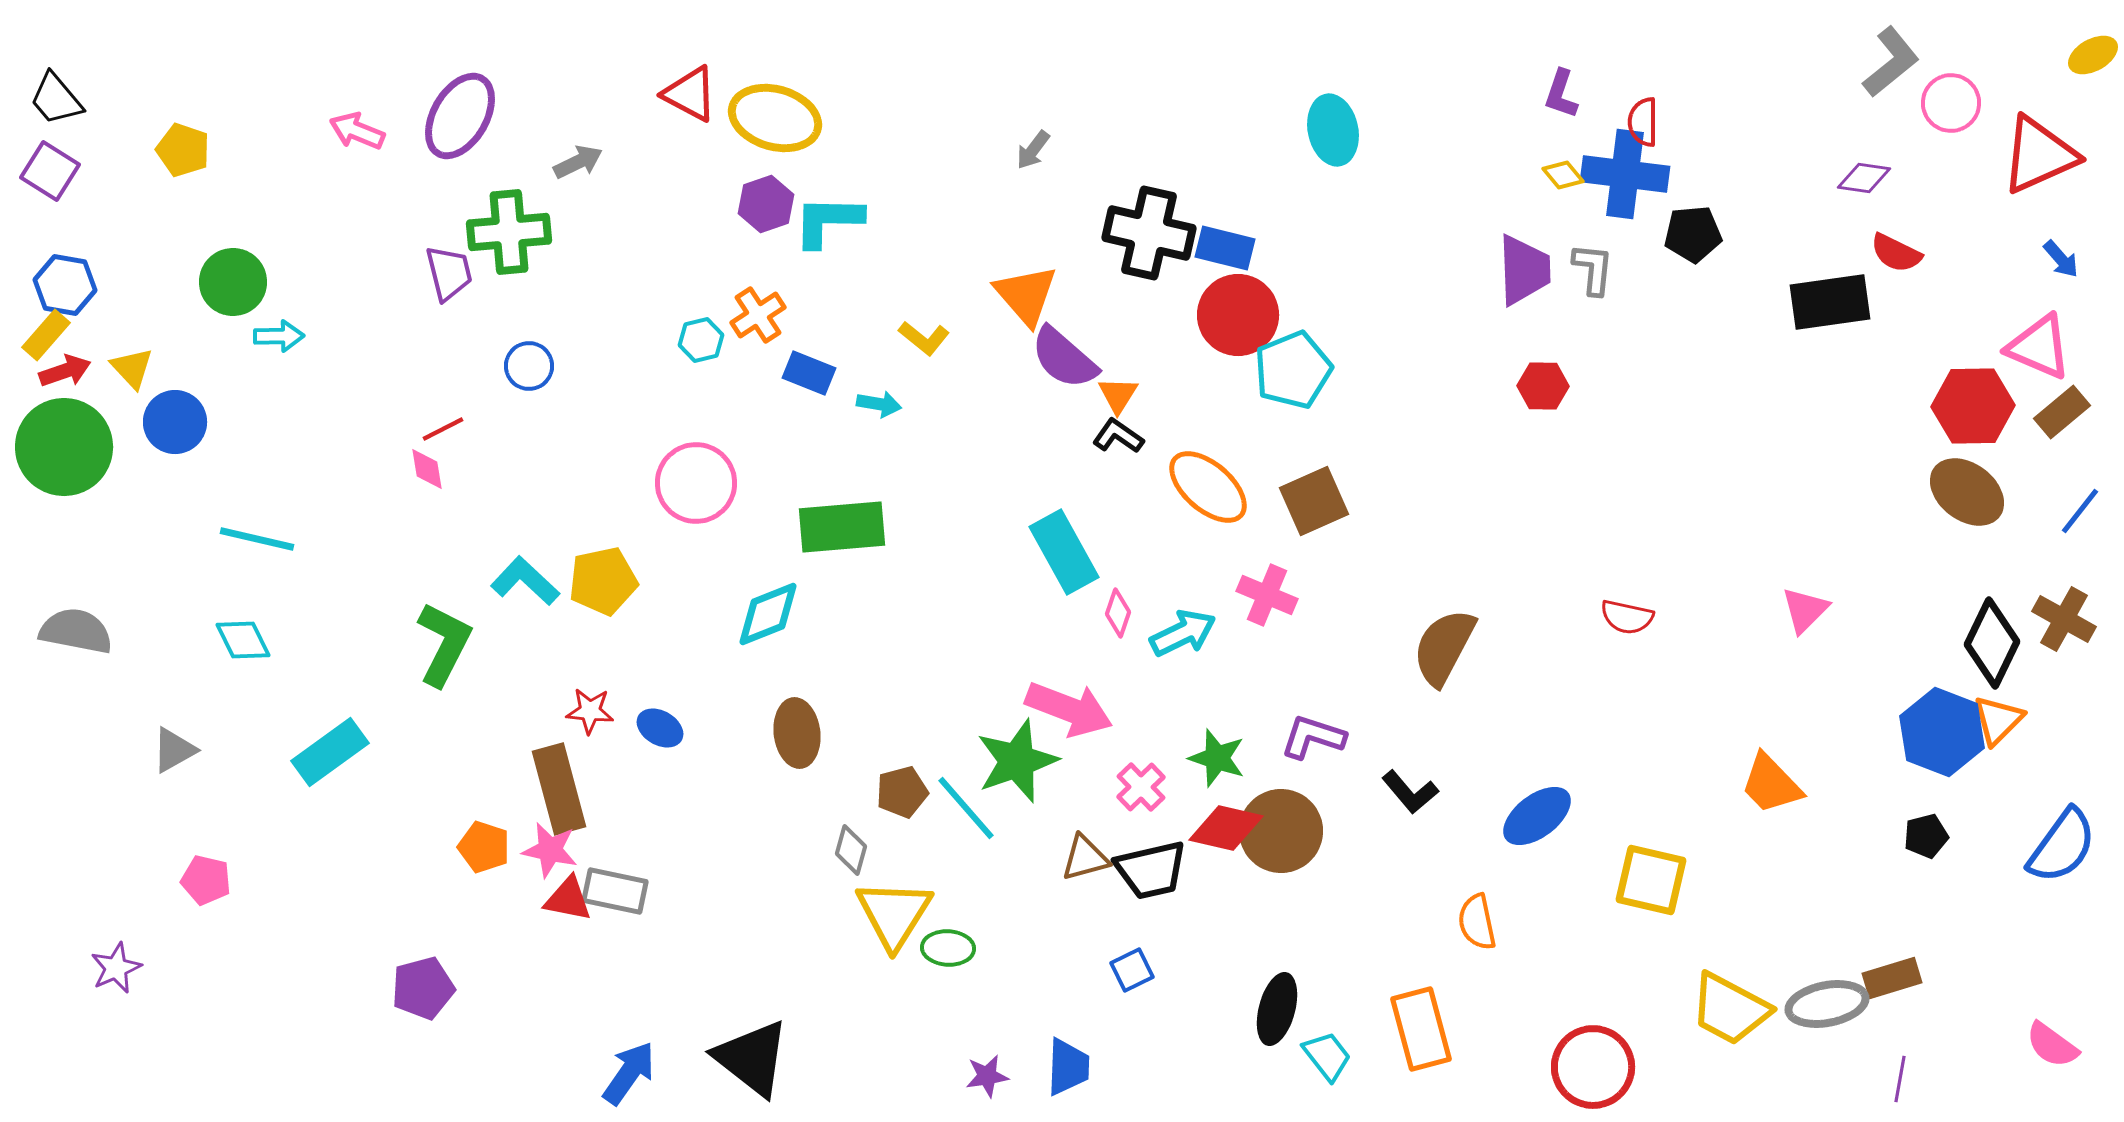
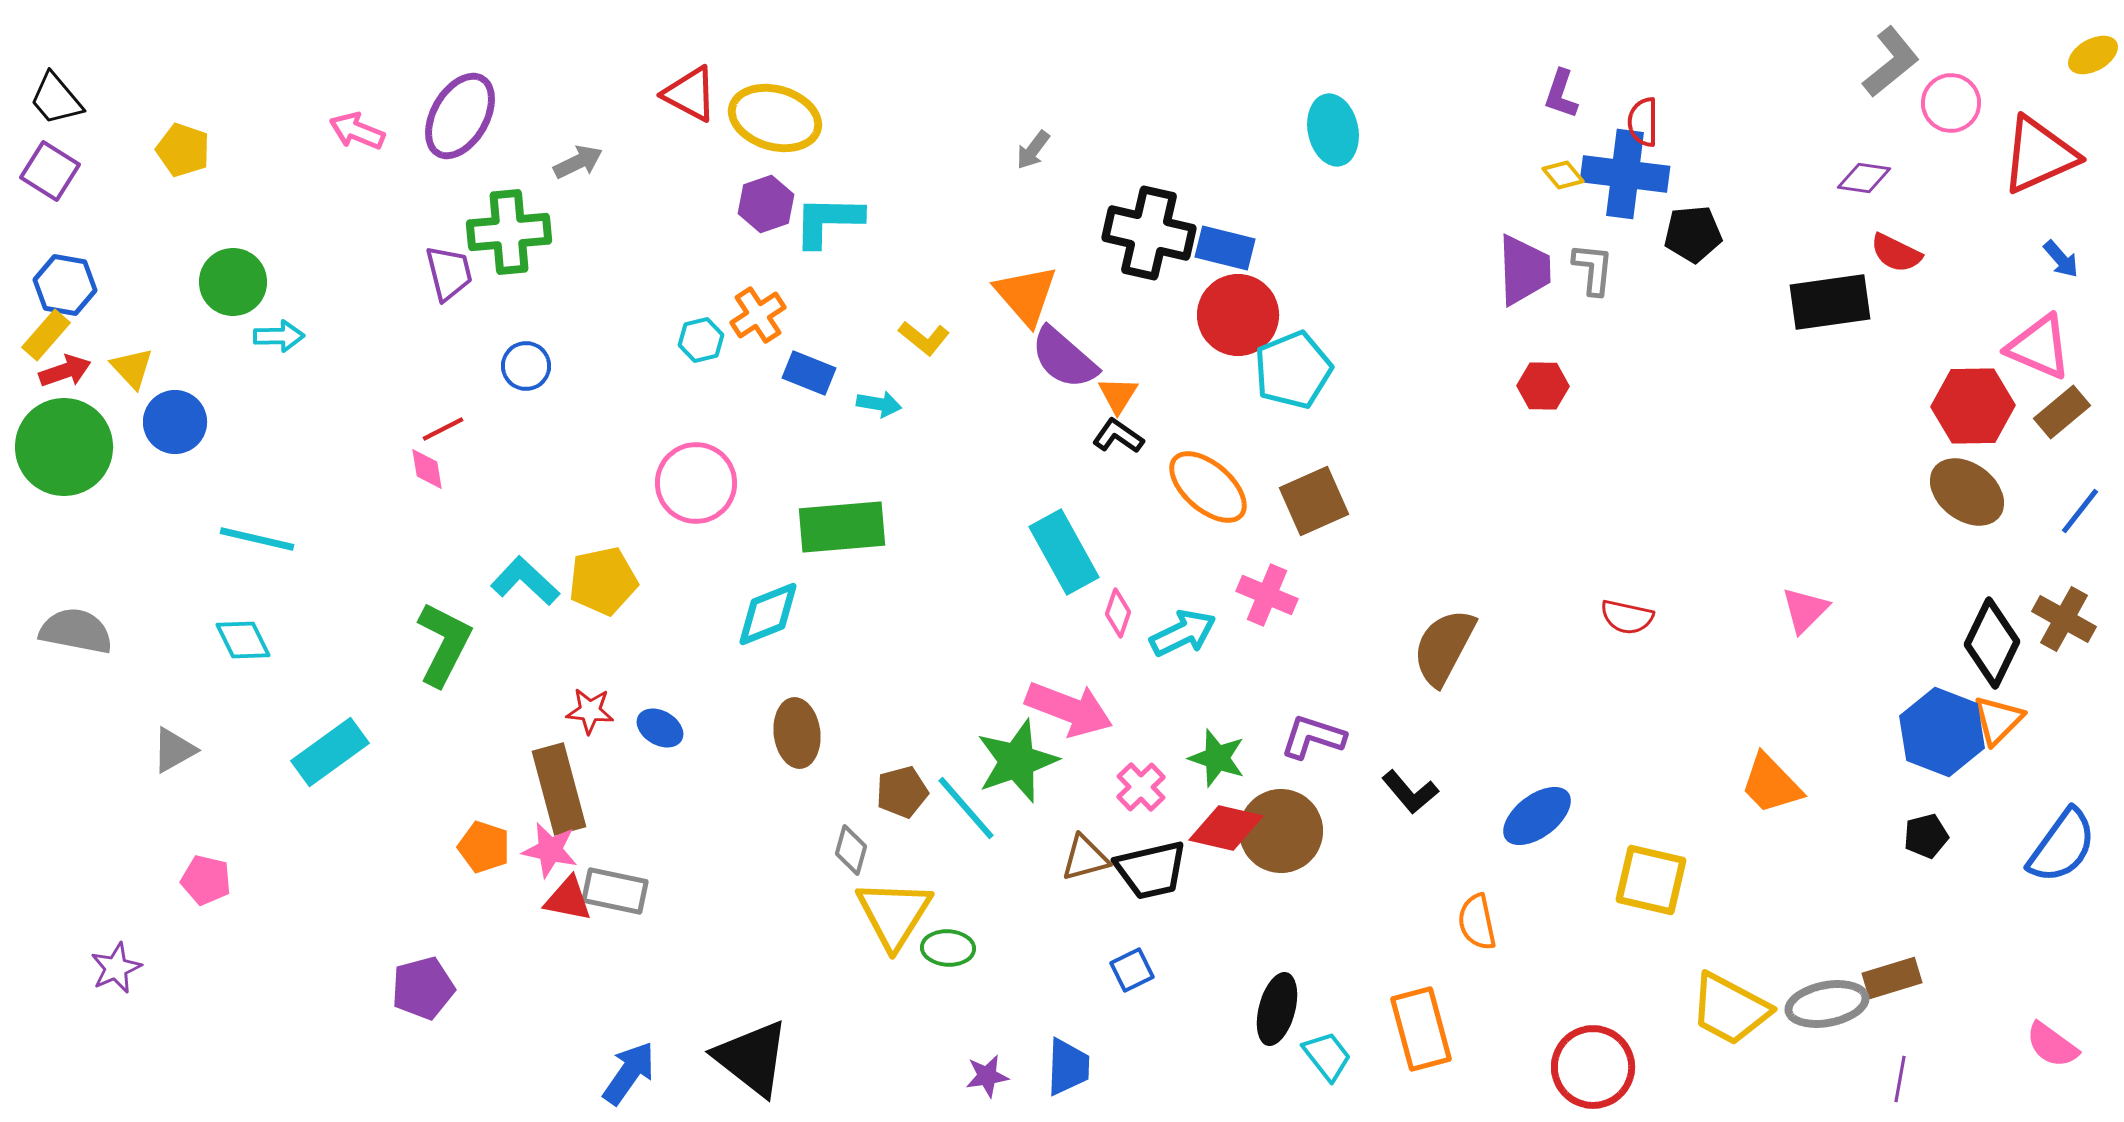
blue circle at (529, 366): moved 3 px left
